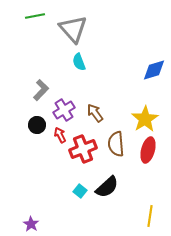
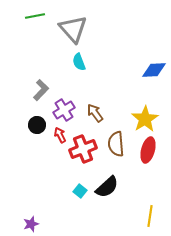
blue diamond: rotated 15 degrees clockwise
purple star: rotated 21 degrees clockwise
